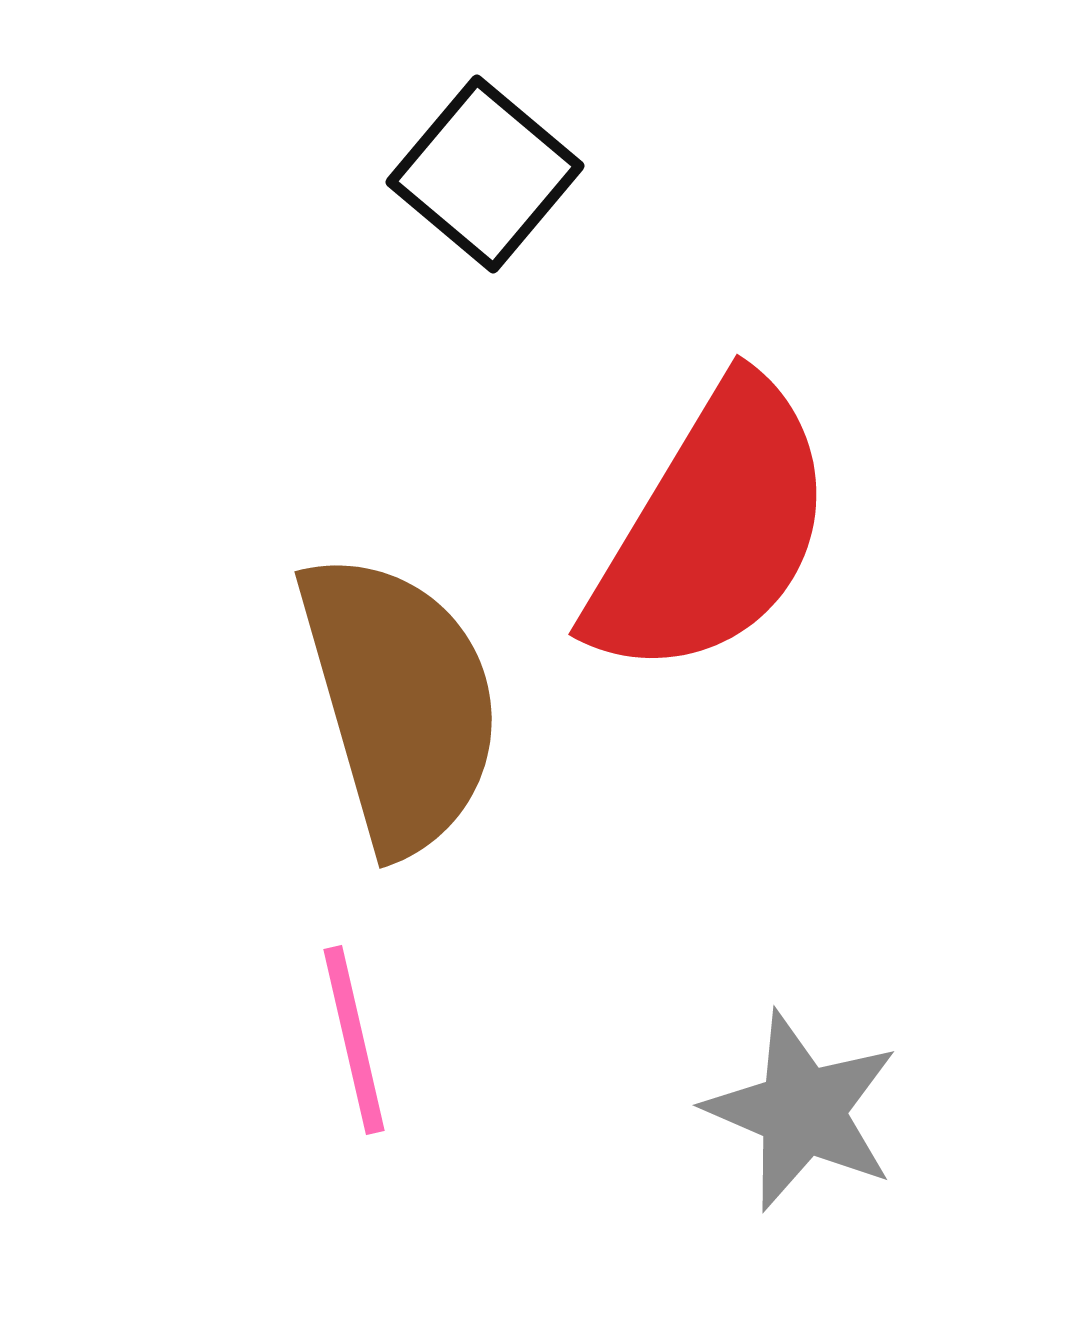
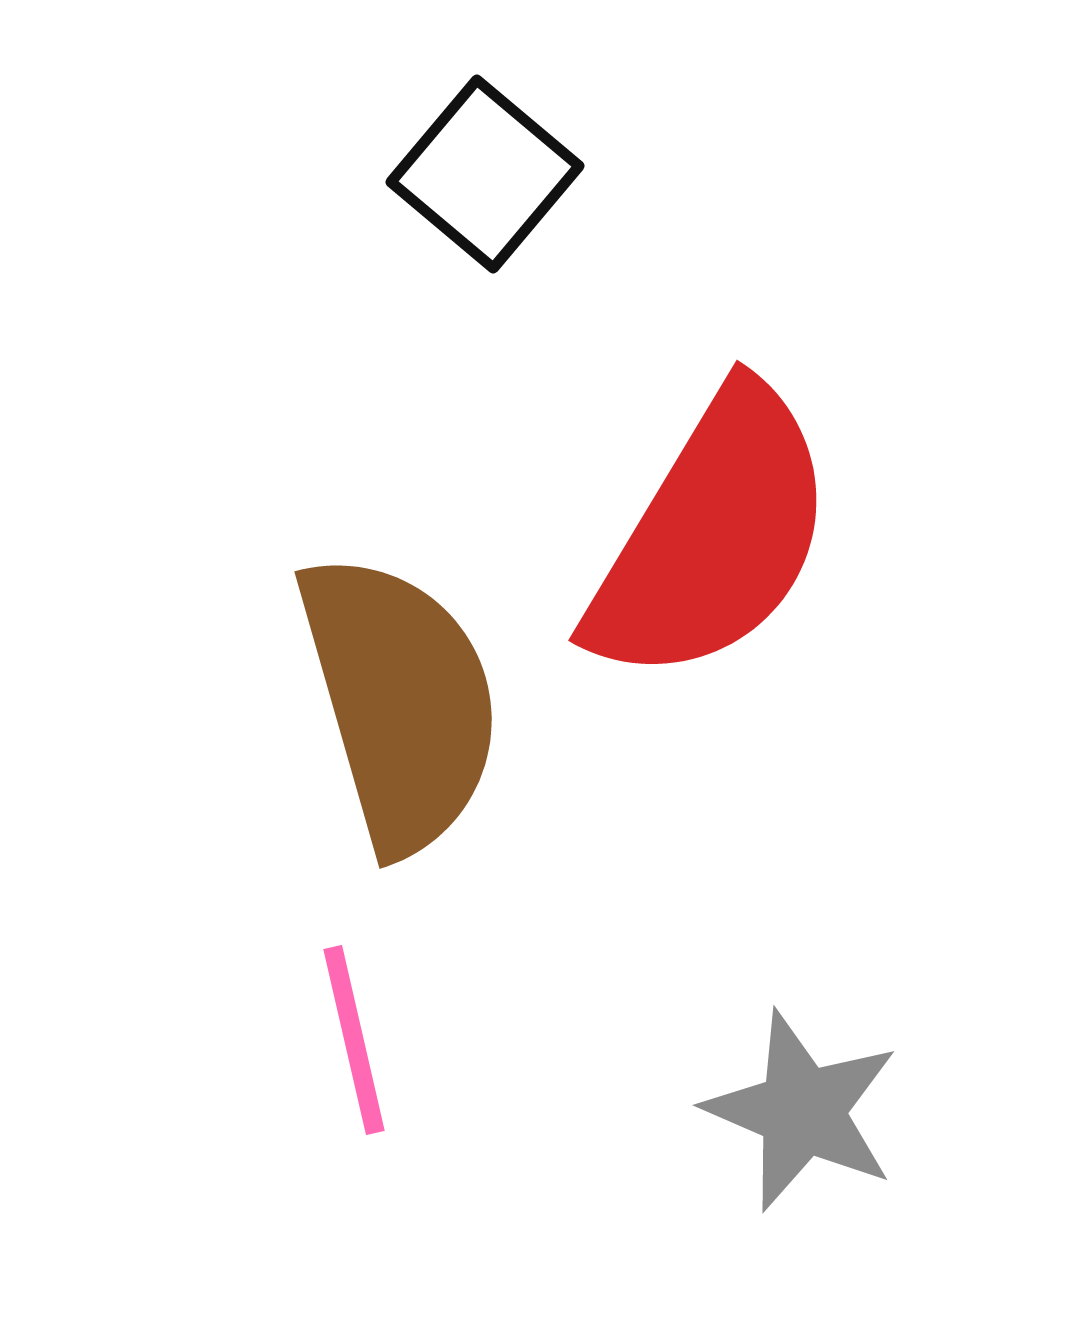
red semicircle: moved 6 px down
